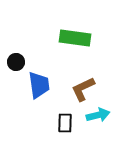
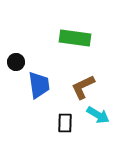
brown L-shape: moved 2 px up
cyan arrow: rotated 45 degrees clockwise
